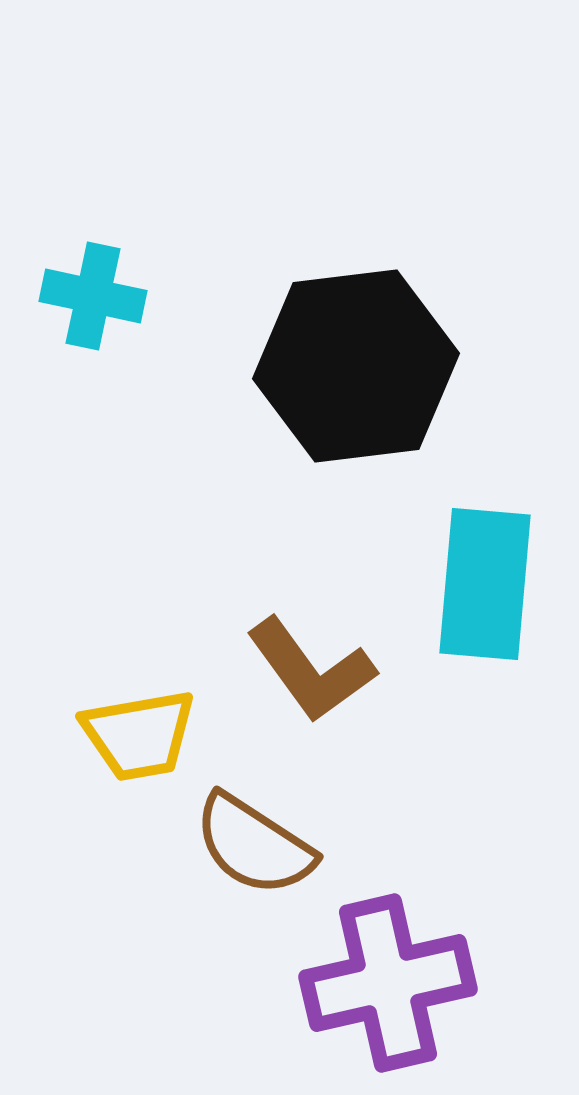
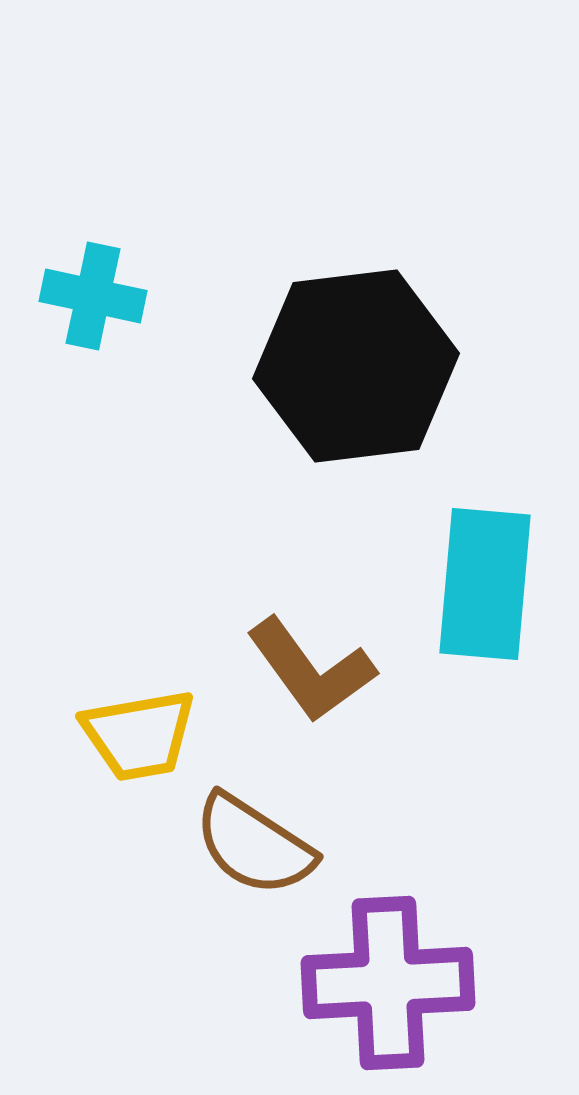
purple cross: rotated 10 degrees clockwise
